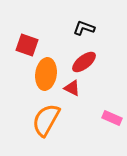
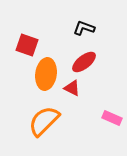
orange semicircle: moved 2 px left, 1 px down; rotated 16 degrees clockwise
